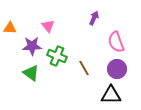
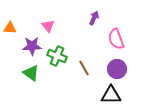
pink semicircle: moved 3 px up
